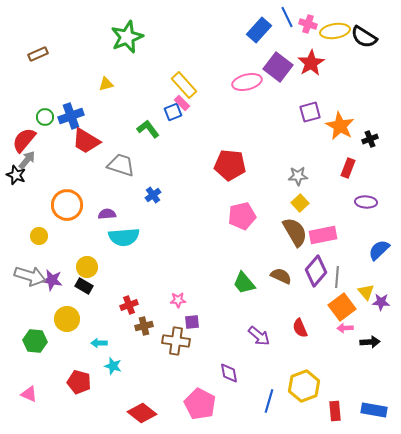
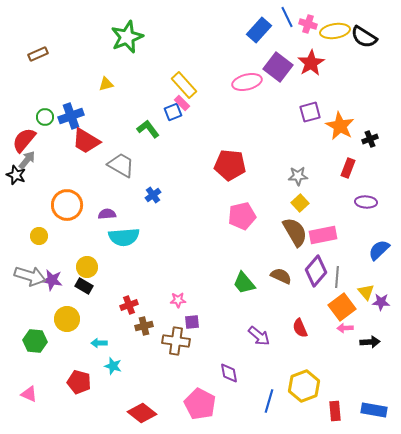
gray trapezoid at (121, 165): rotated 12 degrees clockwise
